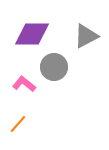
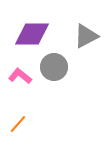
pink L-shape: moved 4 px left, 8 px up
